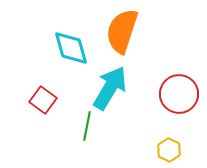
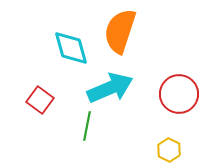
orange semicircle: moved 2 px left
cyan arrow: rotated 36 degrees clockwise
red square: moved 3 px left
